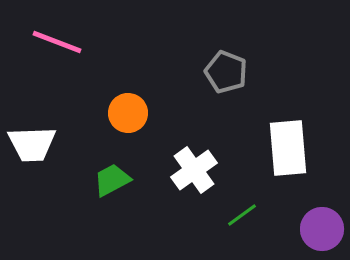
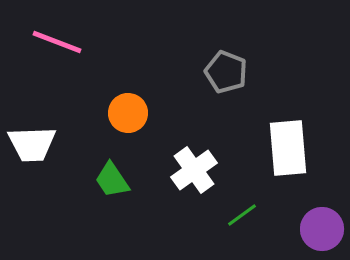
green trapezoid: rotated 96 degrees counterclockwise
